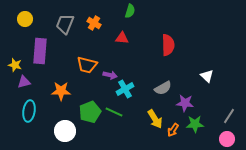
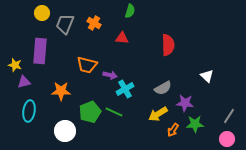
yellow circle: moved 17 px right, 6 px up
yellow arrow: moved 3 px right, 5 px up; rotated 90 degrees clockwise
